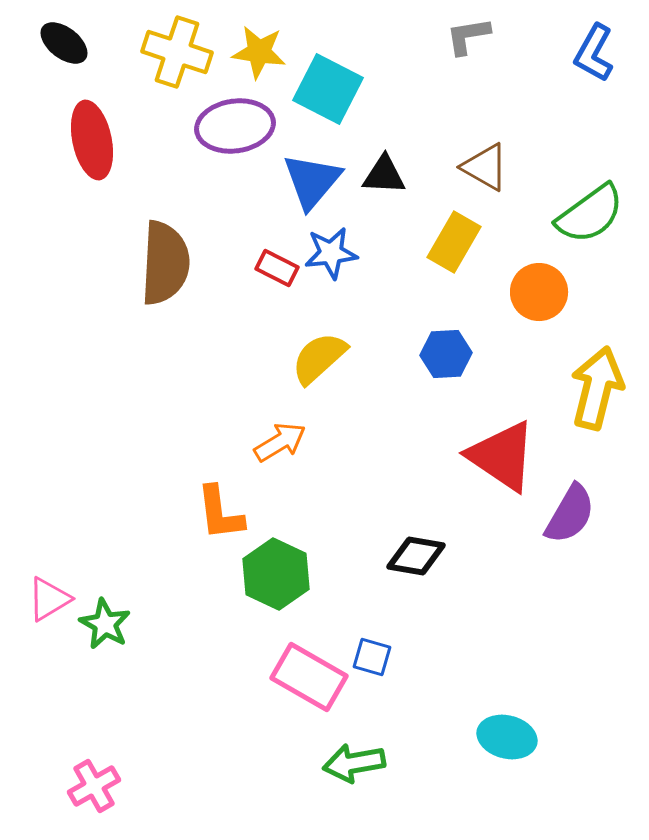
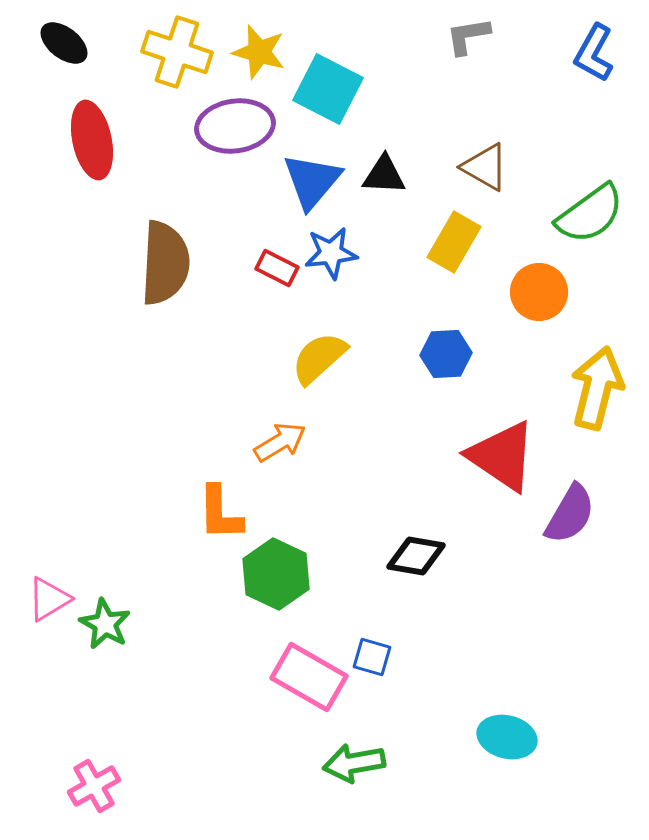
yellow star: rotated 8 degrees clockwise
orange L-shape: rotated 6 degrees clockwise
